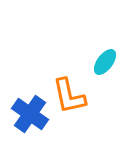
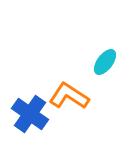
orange L-shape: rotated 135 degrees clockwise
